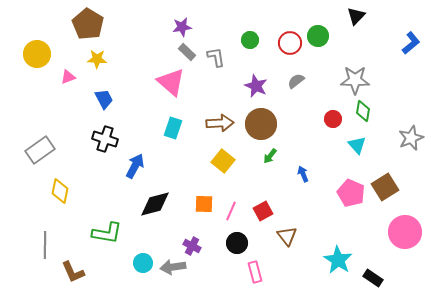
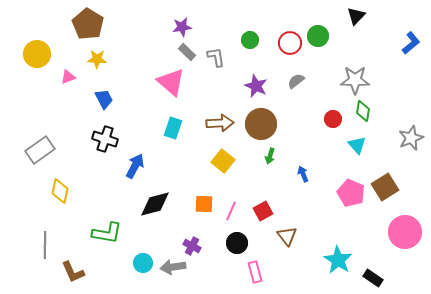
green arrow at (270, 156): rotated 21 degrees counterclockwise
